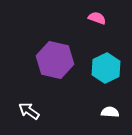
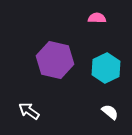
pink semicircle: rotated 18 degrees counterclockwise
white semicircle: rotated 36 degrees clockwise
